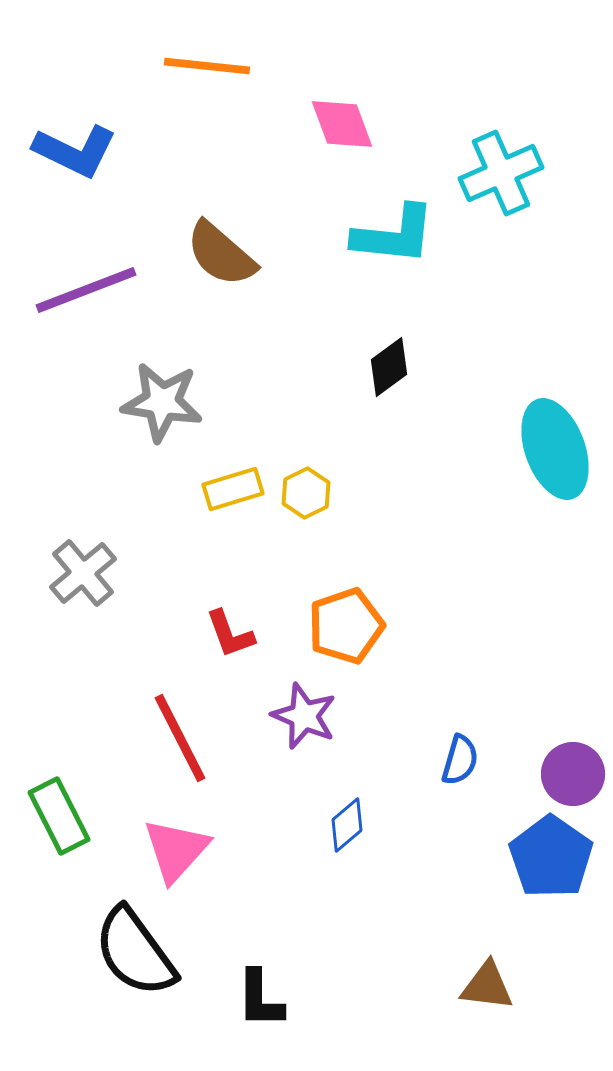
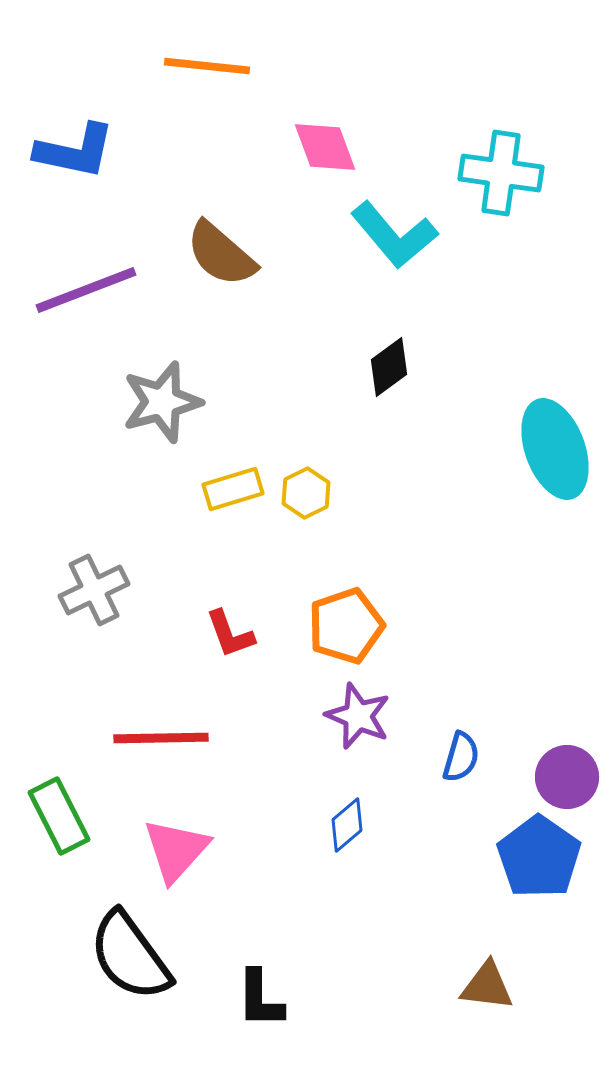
pink diamond: moved 17 px left, 23 px down
blue L-shape: rotated 14 degrees counterclockwise
cyan cross: rotated 32 degrees clockwise
cyan L-shape: rotated 44 degrees clockwise
gray star: rotated 24 degrees counterclockwise
gray cross: moved 11 px right, 17 px down; rotated 14 degrees clockwise
purple star: moved 54 px right
red line: moved 19 px left; rotated 64 degrees counterclockwise
blue semicircle: moved 1 px right, 3 px up
purple circle: moved 6 px left, 3 px down
blue pentagon: moved 12 px left
black semicircle: moved 5 px left, 4 px down
